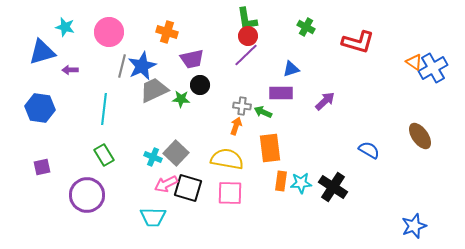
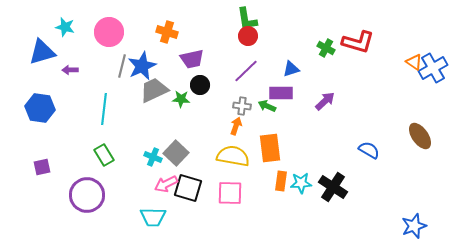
green cross at (306, 27): moved 20 px right, 21 px down
purple line at (246, 55): moved 16 px down
green arrow at (263, 112): moved 4 px right, 6 px up
yellow semicircle at (227, 159): moved 6 px right, 3 px up
